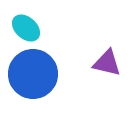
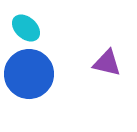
blue circle: moved 4 px left
